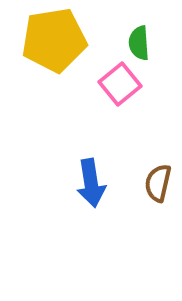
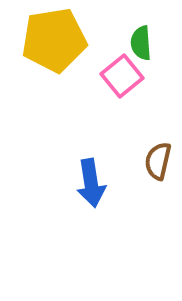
green semicircle: moved 2 px right
pink square: moved 2 px right, 8 px up
brown semicircle: moved 22 px up
